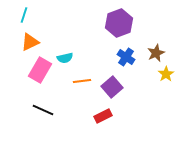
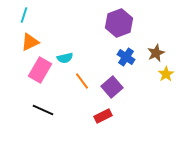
orange line: rotated 60 degrees clockwise
